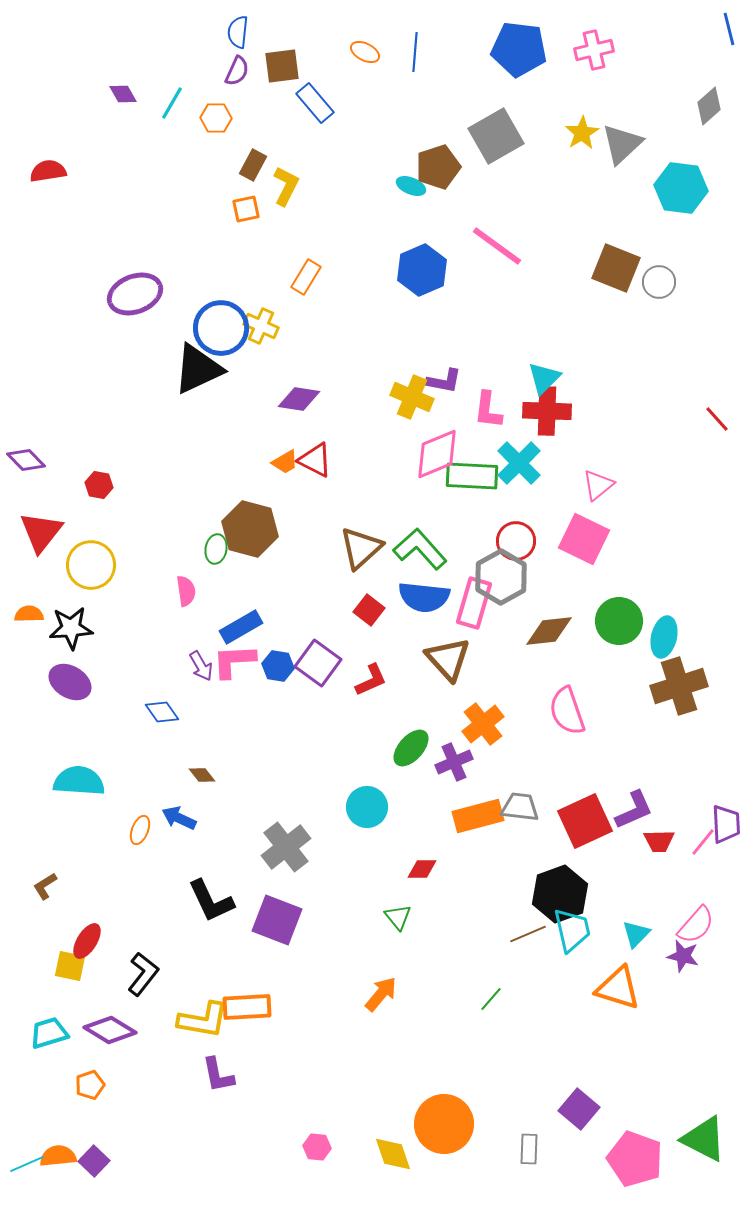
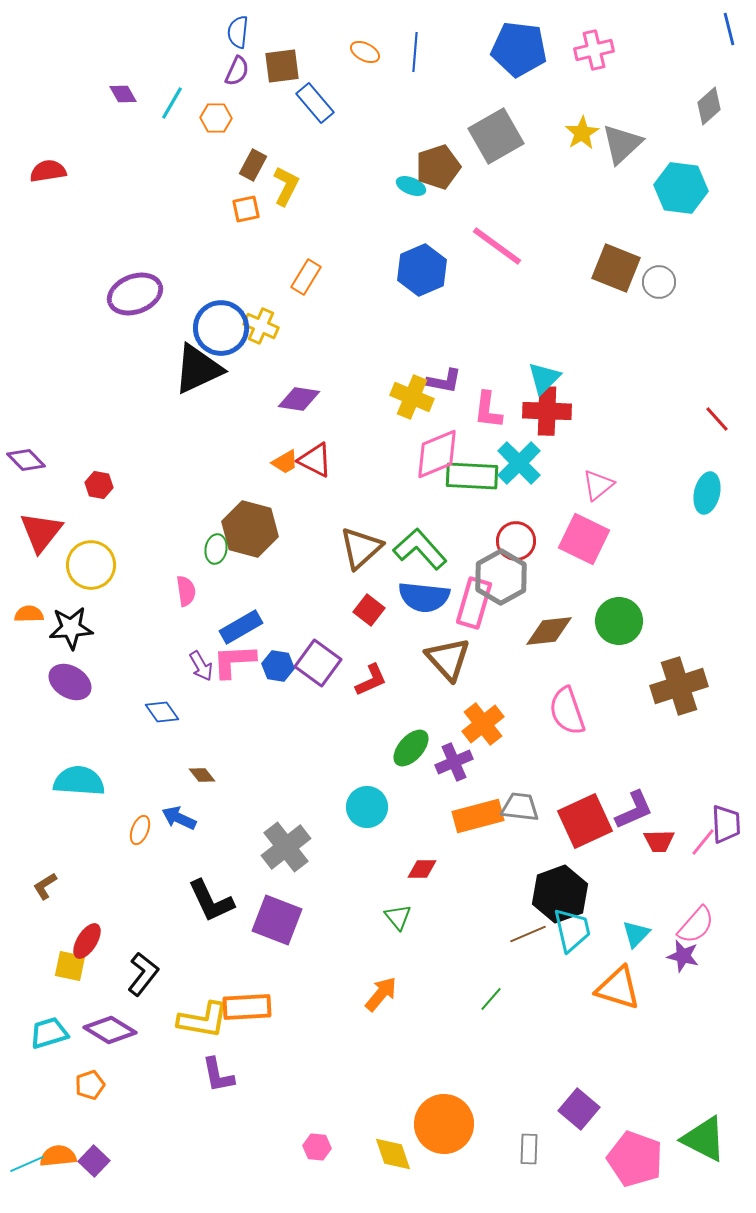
cyan ellipse at (664, 637): moved 43 px right, 144 px up
